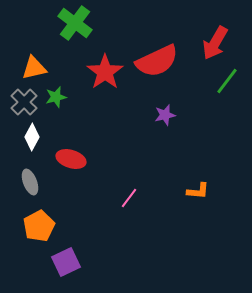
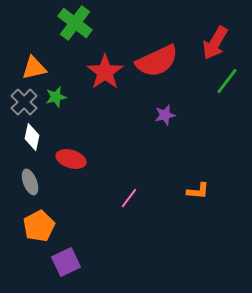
white diamond: rotated 16 degrees counterclockwise
